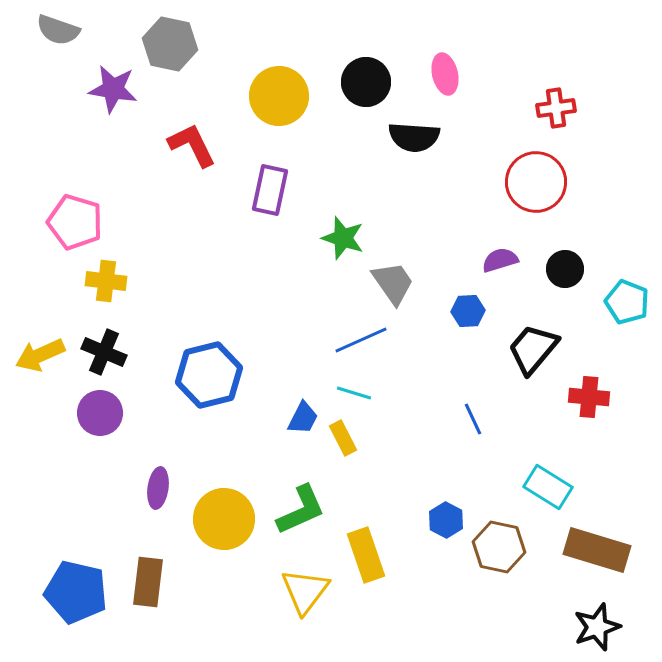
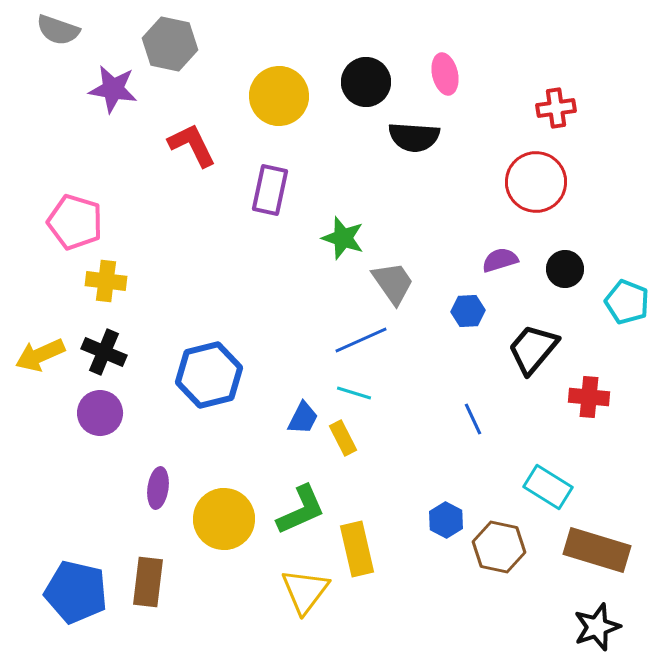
yellow rectangle at (366, 555): moved 9 px left, 6 px up; rotated 6 degrees clockwise
